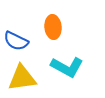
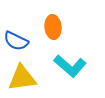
cyan L-shape: moved 3 px right, 1 px up; rotated 12 degrees clockwise
